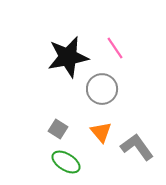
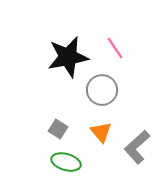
gray circle: moved 1 px down
gray L-shape: rotated 96 degrees counterclockwise
green ellipse: rotated 16 degrees counterclockwise
